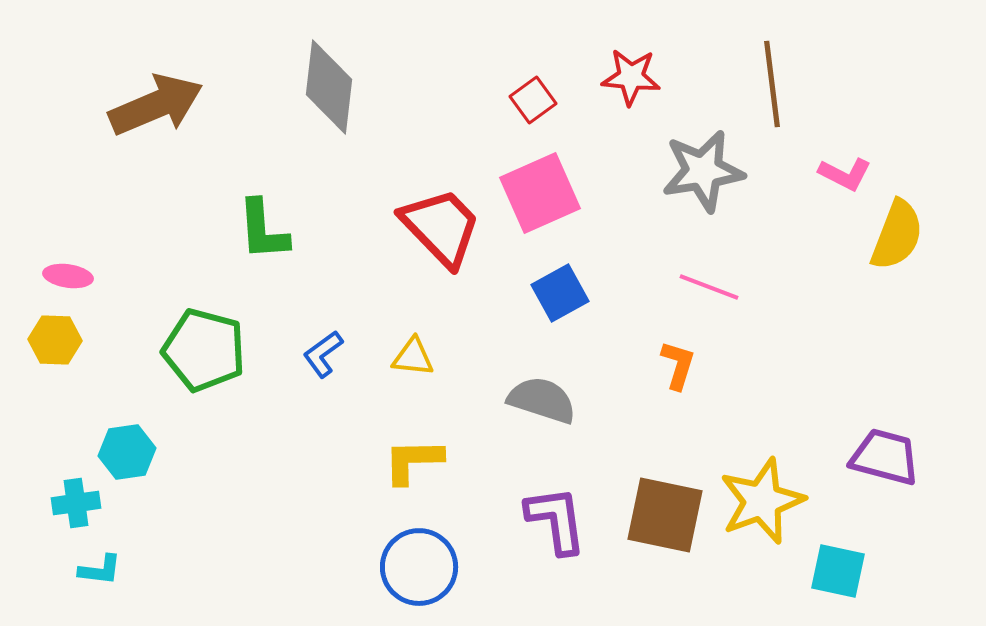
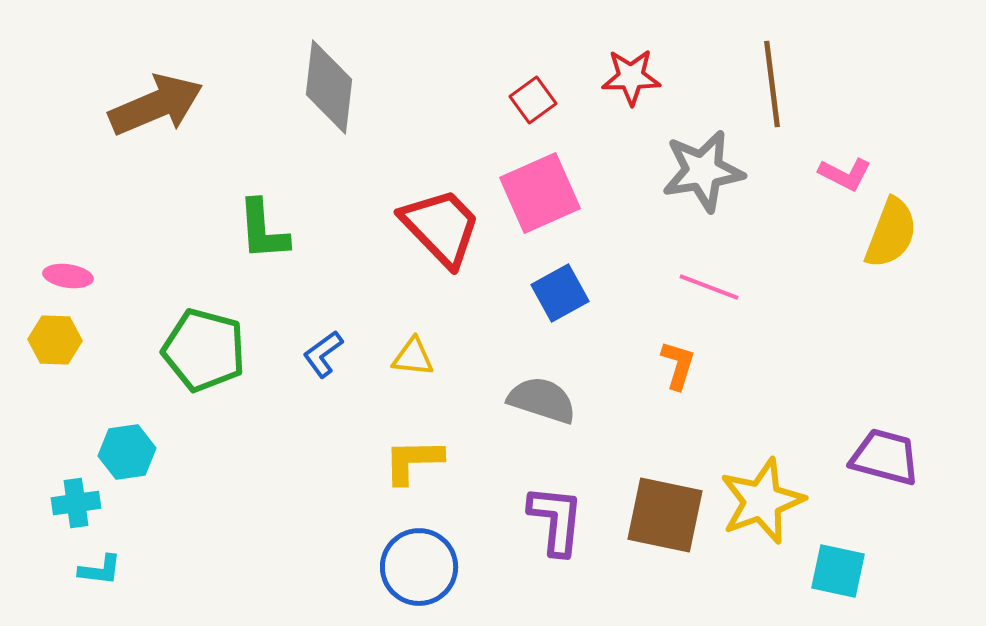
red star: rotated 6 degrees counterclockwise
yellow semicircle: moved 6 px left, 2 px up
purple L-shape: rotated 14 degrees clockwise
